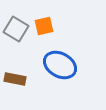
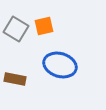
blue ellipse: rotated 12 degrees counterclockwise
